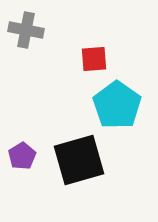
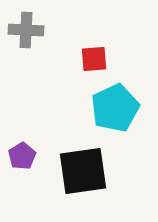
gray cross: rotated 8 degrees counterclockwise
cyan pentagon: moved 2 px left, 3 px down; rotated 12 degrees clockwise
black square: moved 4 px right, 11 px down; rotated 8 degrees clockwise
